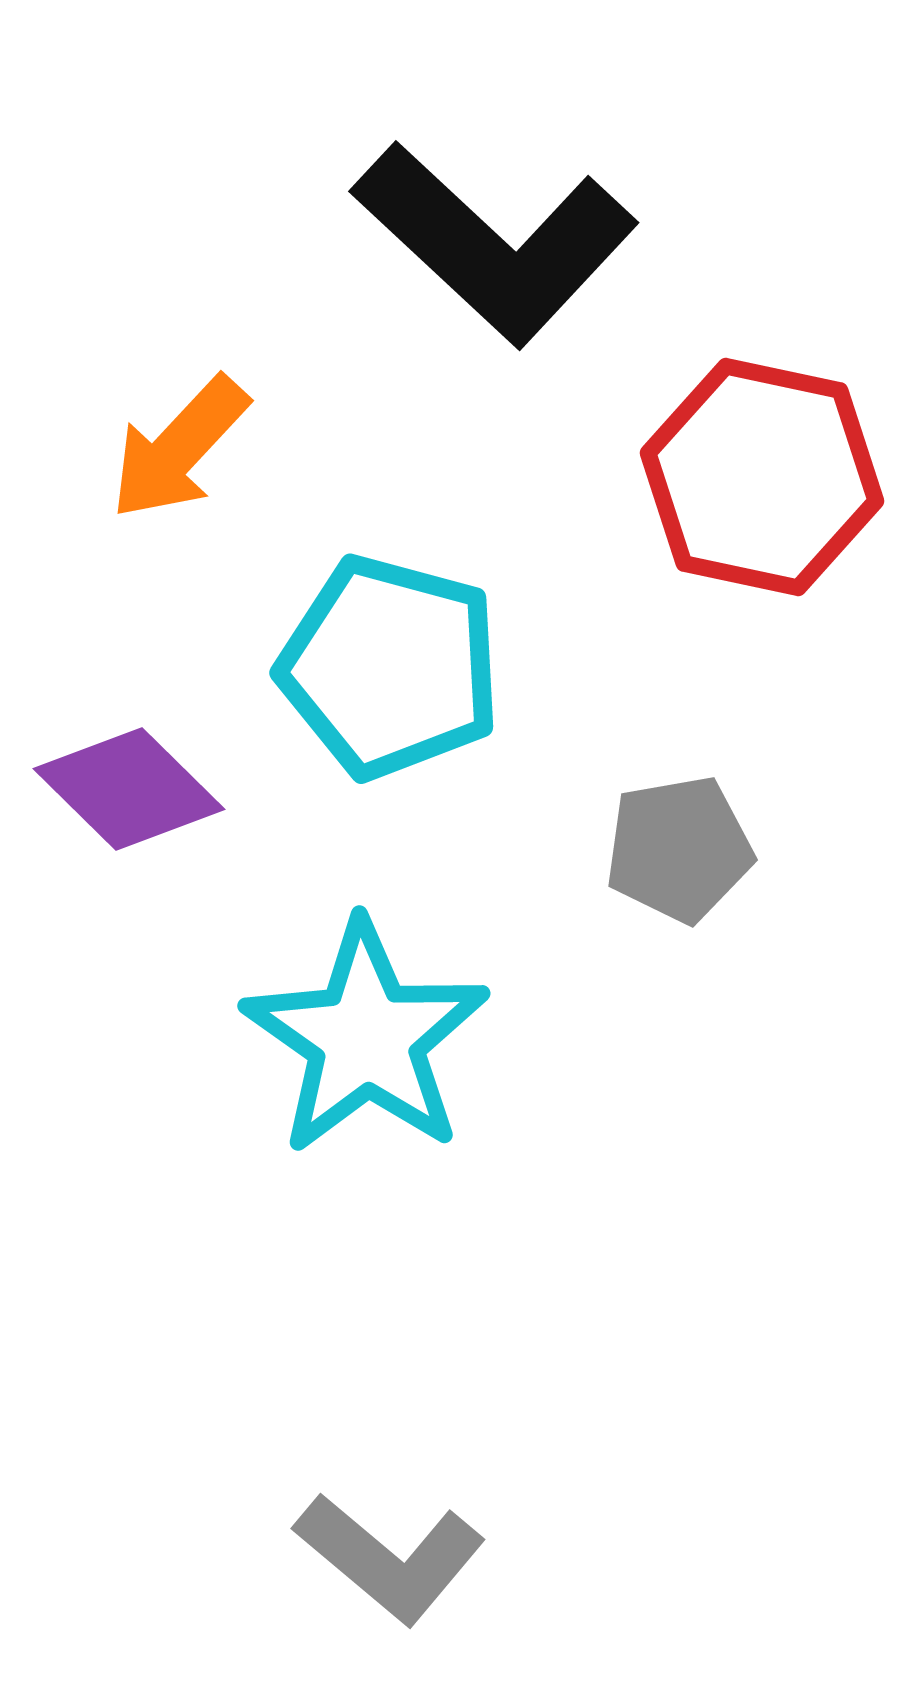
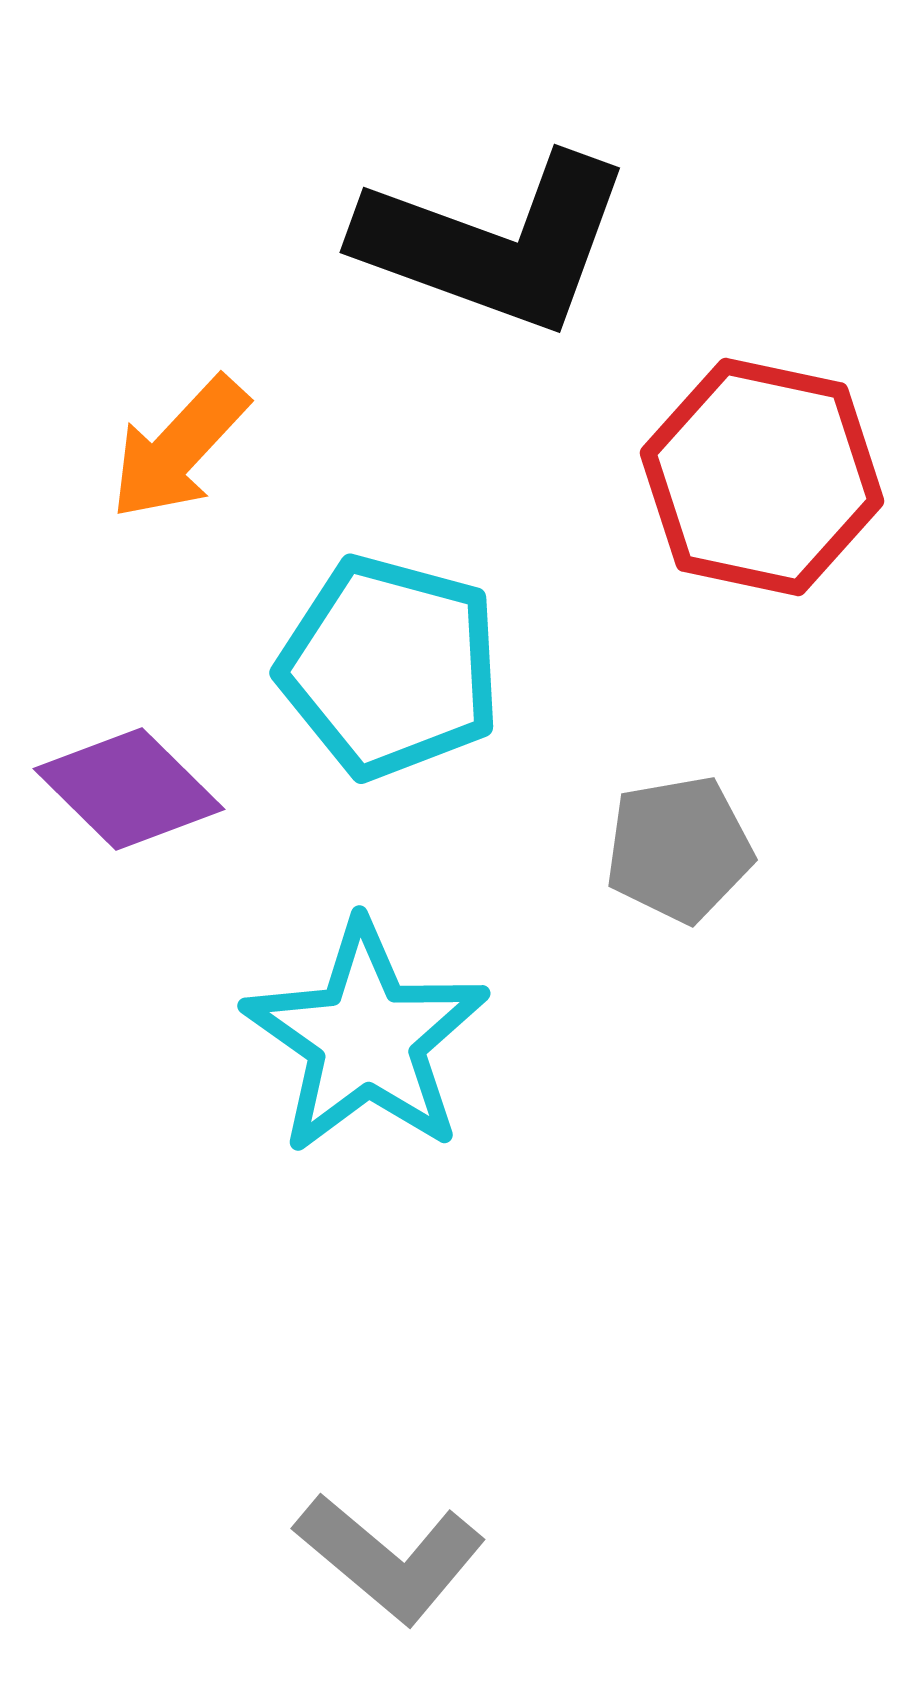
black L-shape: rotated 23 degrees counterclockwise
